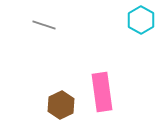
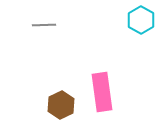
gray line: rotated 20 degrees counterclockwise
